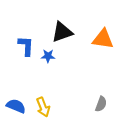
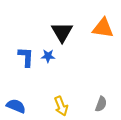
black triangle: rotated 40 degrees counterclockwise
orange triangle: moved 11 px up
blue L-shape: moved 11 px down
yellow arrow: moved 18 px right, 1 px up
